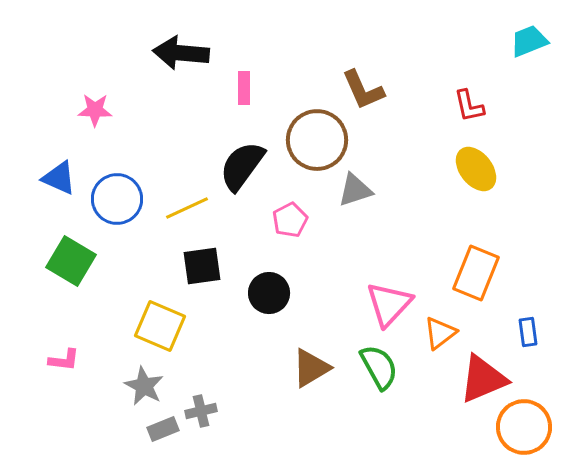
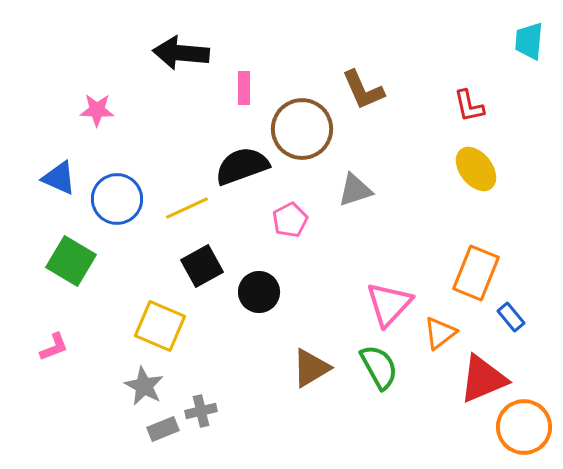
cyan trapezoid: rotated 63 degrees counterclockwise
pink star: moved 2 px right
brown circle: moved 15 px left, 11 px up
black semicircle: rotated 34 degrees clockwise
black square: rotated 21 degrees counterclockwise
black circle: moved 10 px left, 1 px up
blue rectangle: moved 17 px left, 15 px up; rotated 32 degrees counterclockwise
pink L-shape: moved 10 px left, 13 px up; rotated 28 degrees counterclockwise
